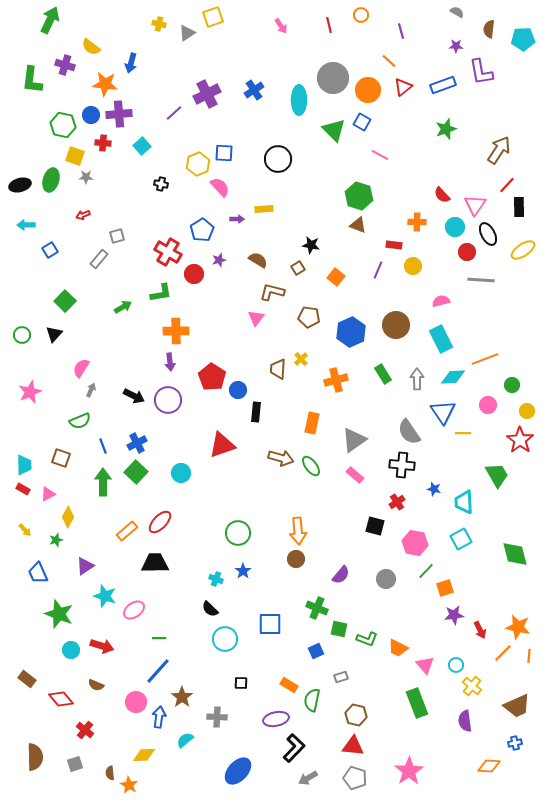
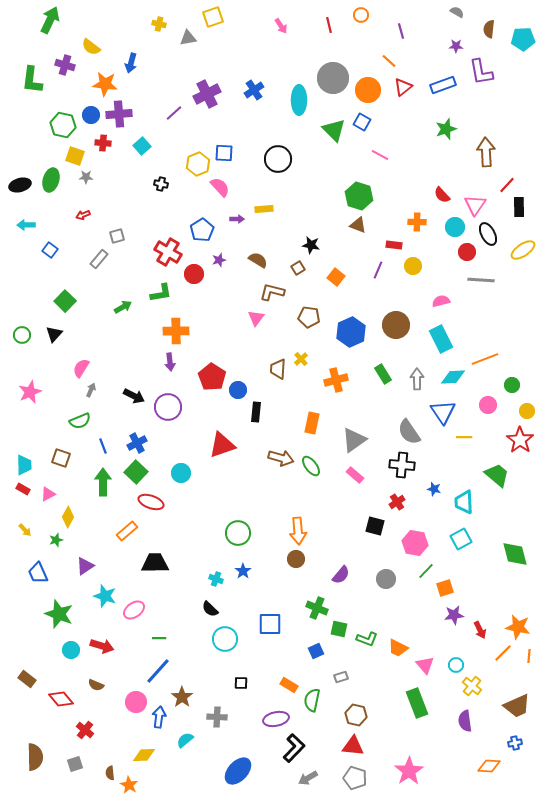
gray triangle at (187, 33): moved 1 px right, 5 px down; rotated 24 degrees clockwise
brown arrow at (499, 150): moved 13 px left, 2 px down; rotated 36 degrees counterclockwise
blue square at (50, 250): rotated 21 degrees counterclockwise
purple circle at (168, 400): moved 7 px down
yellow line at (463, 433): moved 1 px right, 4 px down
green trapezoid at (497, 475): rotated 20 degrees counterclockwise
red ellipse at (160, 522): moved 9 px left, 20 px up; rotated 65 degrees clockwise
